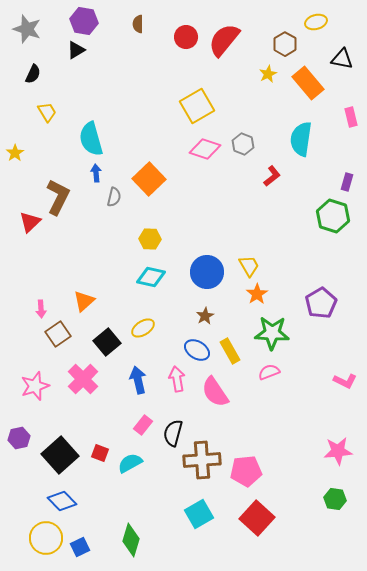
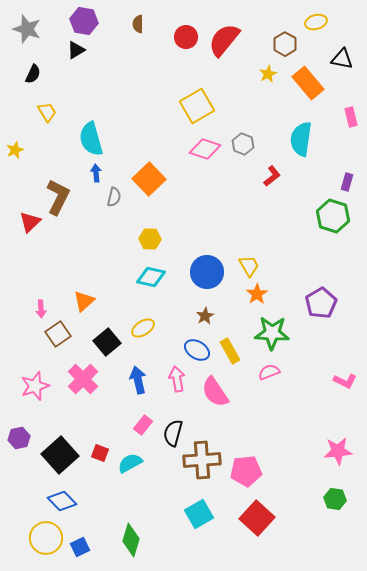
yellow star at (15, 153): moved 3 px up; rotated 12 degrees clockwise
